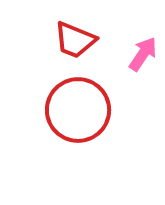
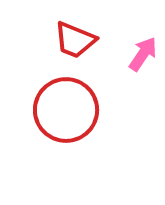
red circle: moved 12 px left
